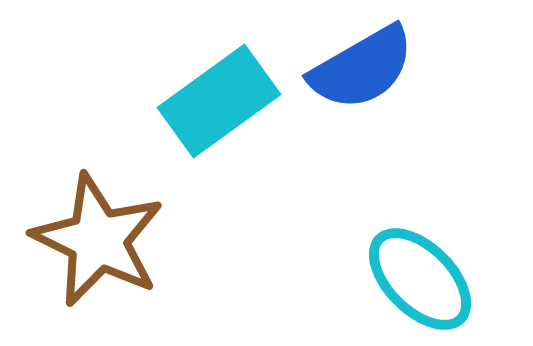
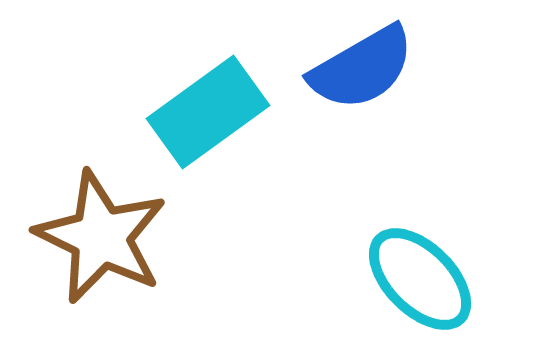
cyan rectangle: moved 11 px left, 11 px down
brown star: moved 3 px right, 3 px up
